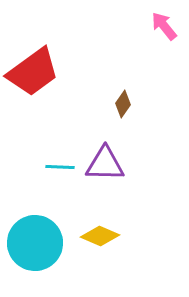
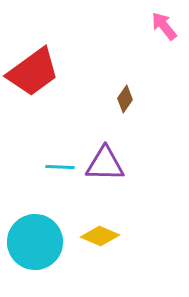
brown diamond: moved 2 px right, 5 px up
cyan circle: moved 1 px up
